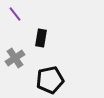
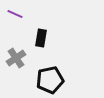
purple line: rotated 28 degrees counterclockwise
gray cross: moved 1 px right
